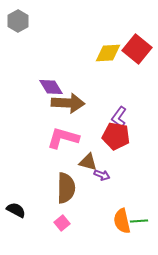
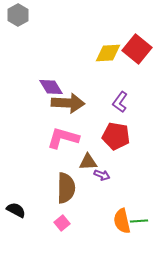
gray hexagon: moved 6 px up
purple L-shape: moved 1 px right, 15 px up
brown triangle: rotated 18 degrees counterclockwise
